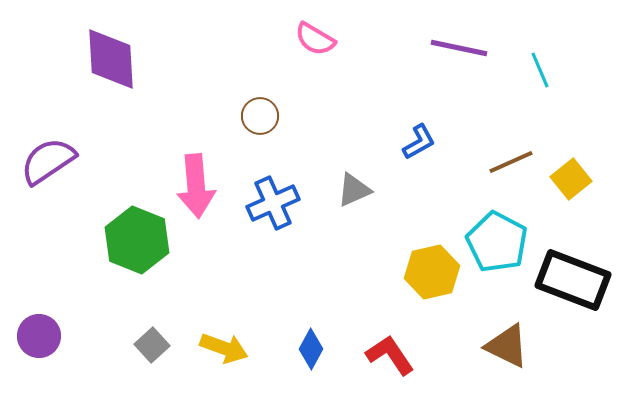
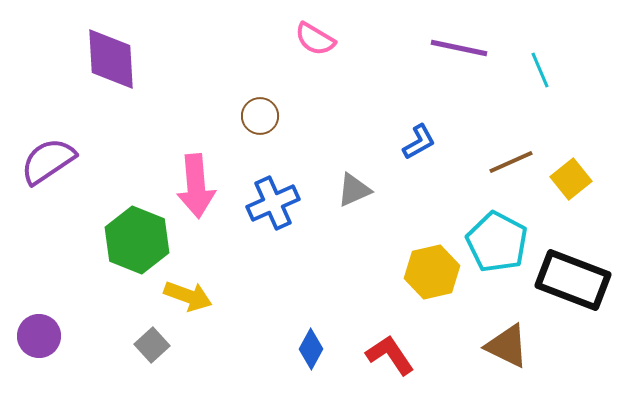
yellow arrow: moved 36 px left, 52 px up
